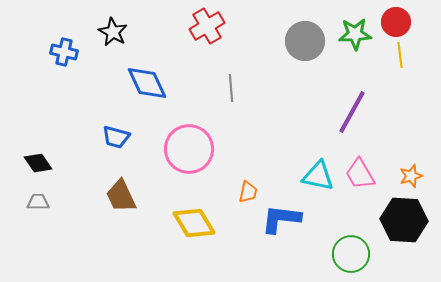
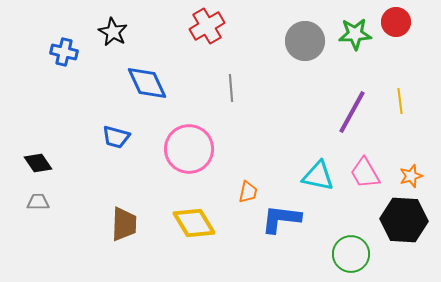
yellow line: moved 46 px down
pink trapezoid: moved 5 px right, 1 px up
brown trapezoid: moved 3 px right, 28 px down; rotated 153 degrees counterclockwise
